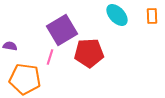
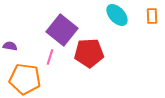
purple square: rotated 20 degrees counterclockwise
